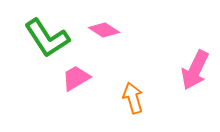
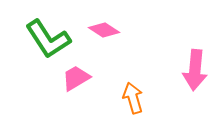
green L-shape: moved 1 px right, 1 px down
pink arrow: rotated 21 degrees counterclockwise
